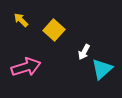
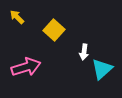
yellow arrow: moved 4 px left, 3 px up
white arrow: rotated 21 degrees counterclockwise
